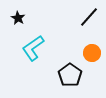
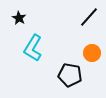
black star: moved 1 px right
cyan L-shape: rotated 24 degrees counterclockwise
black pentagon: rotated 25 degrees counterclockwise
